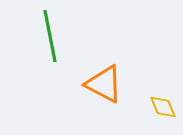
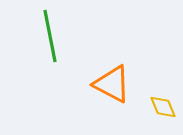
orange triangle: moved 8 px right
